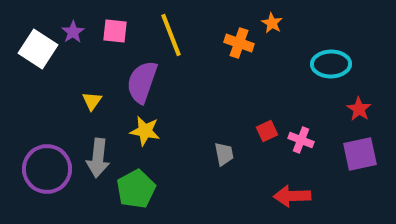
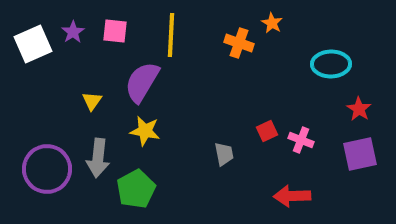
yellow line: rotated 24 degrees clockwise
white square: moved 5 px left, 5 px up; rotated 33 degrees clockwise
purple semicircle: rotated 12 degrees clockwise
